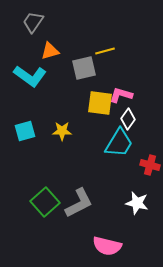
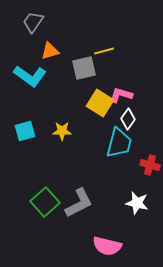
yellow line: moved 1 px left
yellow square: rotated 24 degrees clockwise
cyan trapezoid: rotated 16 degrees counterclockwise
